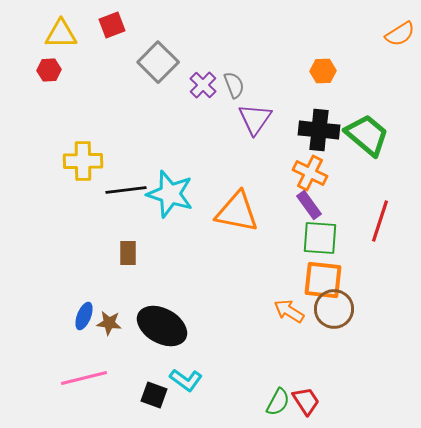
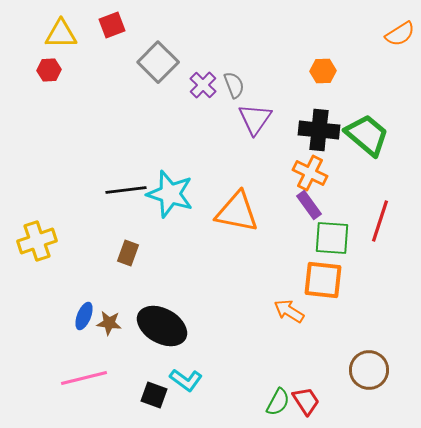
yellow cross: moved 46 px left, 80 px down; rotated 18 degrees counterclockwise
green square: moved 12 px right
brown rectangle: rotated 20 degrees clockwise
brown circle: moved 35 px right, 61 px down
